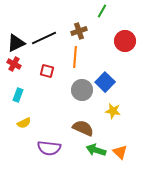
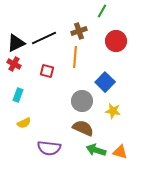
red circle: moved 9 px left
gray circle: moved 11 px down
orange triangle: rotated 28 degrees counterclockwise
